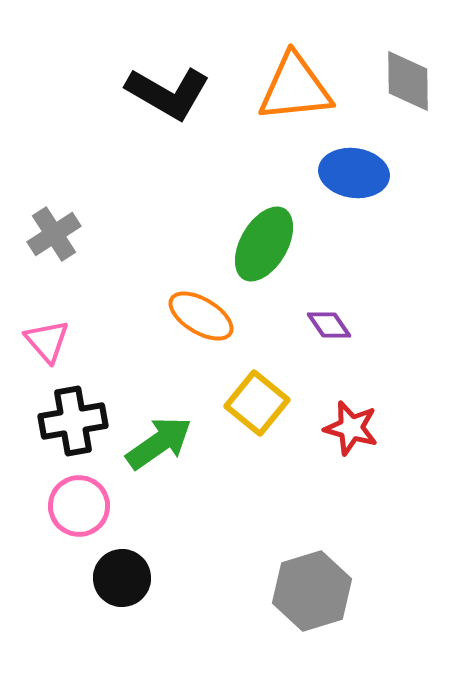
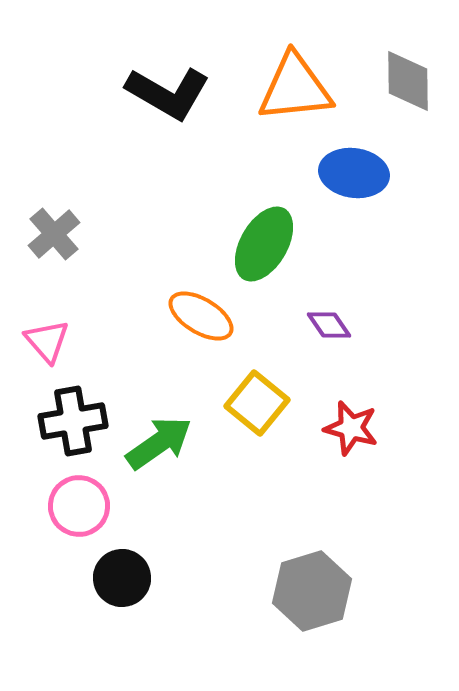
gray cross: rotated 8 degrees counterclockwise
